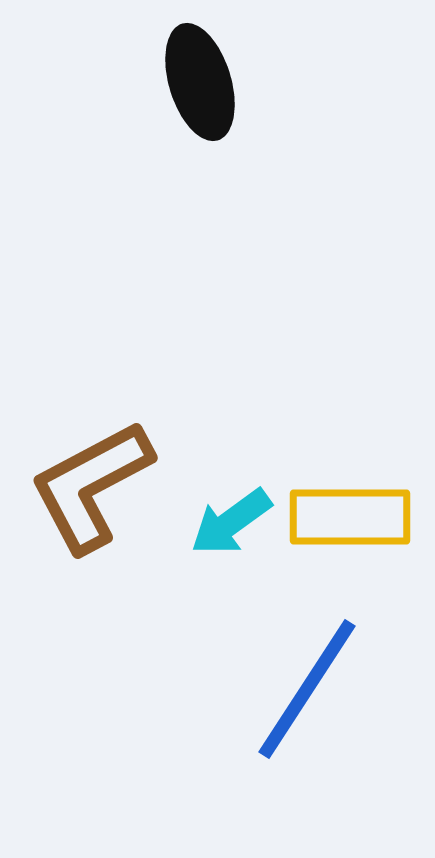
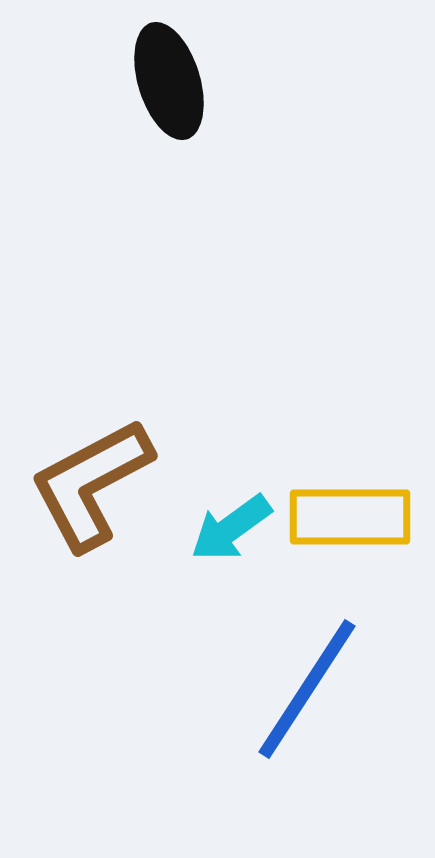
black ellipse: moved 31 px left, 1 px up
brown L-shape: moved 2 px up
cyan arrow: moved 6 px down
